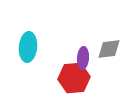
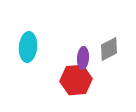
gray diamond: rotated 20 degrees counterclockwise
red hexagon: moved 2 px right, 2 px down
